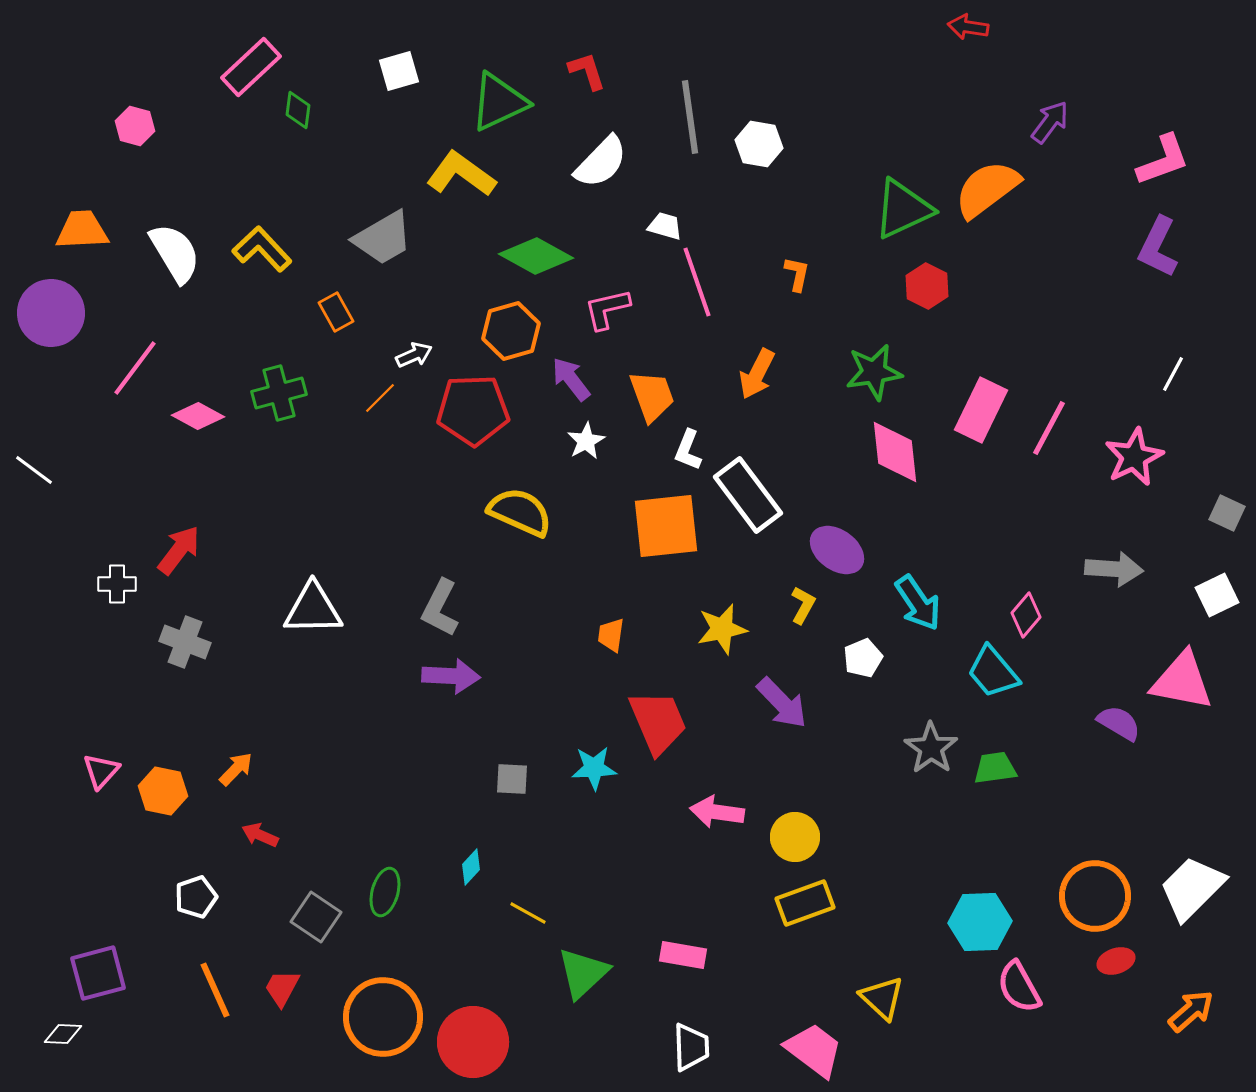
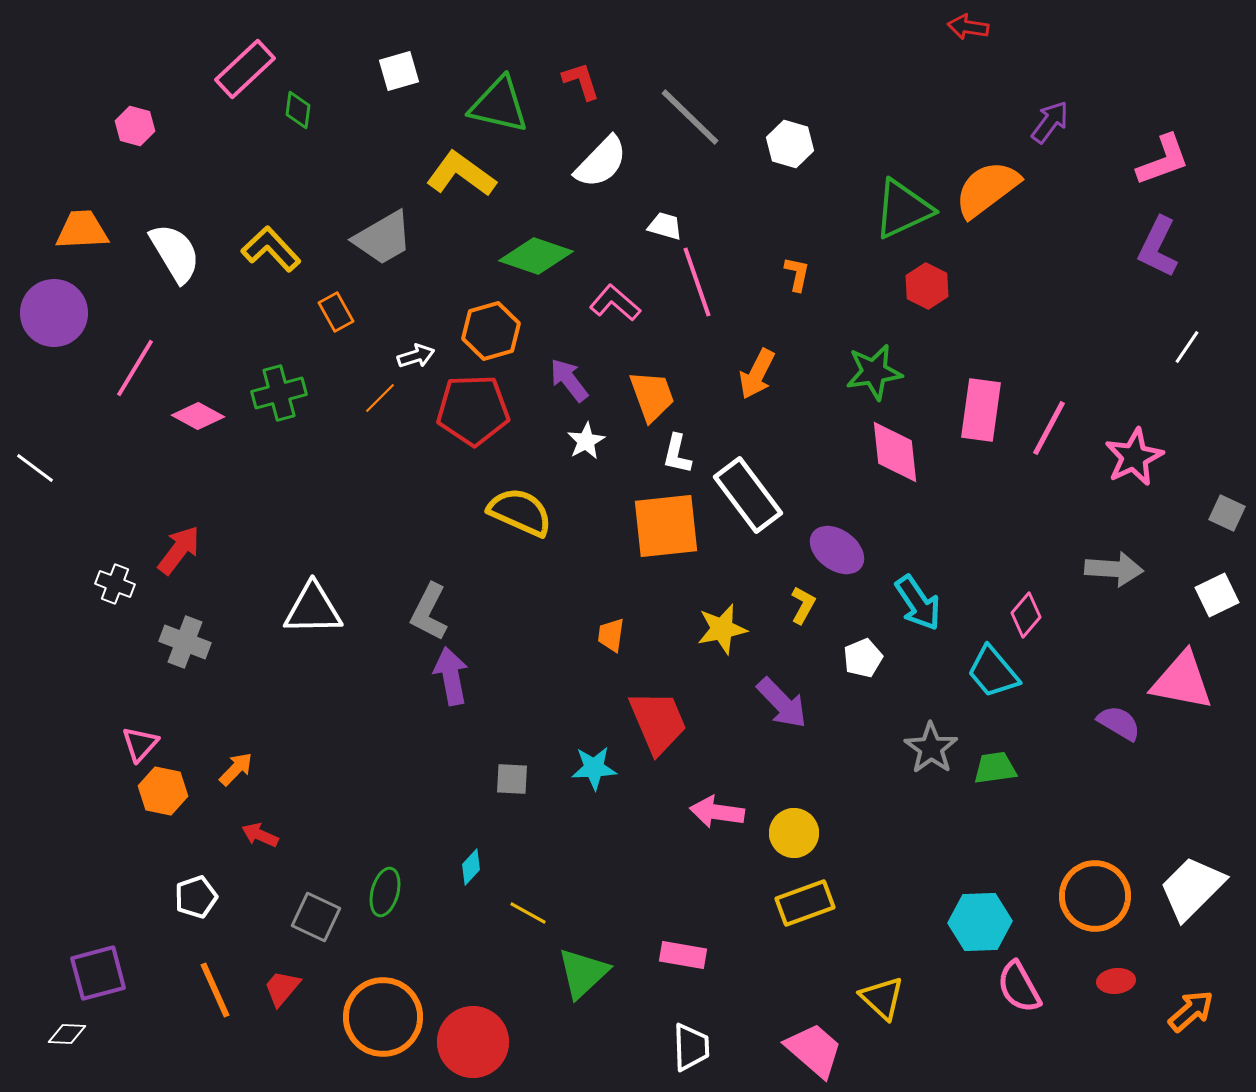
pink rectangle at (251, 67): moved 6 px left, 2 px down
red L-shape at (587, 71): moved 6 px left, 10 px down
green triangle at (499, 102): moved 3 px down; rotated 38 degrees clockwise
gray line at (690, 117): rotated 38 degrees counterclockwise
white hexagon at (759, 144): moved 31 px right; rotated 6 degrees clockwise
yellow L-shape at (262, 249): moved 9 px right
green diamond at (536, 256): rotated 10 degrees counterclockwise
pink L-shape at (607, 309): moved 8 px right, 6 px up; rotated 54 degrees clockwise
purple circle at (51, 313): moved 3 px right
orange hexagon at (511, 331): moved 20 px left
white arrow at (414, 355): moved 2 px right, 1 px down; rotated 6 degrees clockwise
pink line at (135, 368): rotated 6 degrees counterclockwise
white line at (1173, 374): moved 14 px right, 27 px up; rotated 6 degrees clockwise
purple arrow at (571, 379): moved 2 px left, 1 px down
pink rectangle at (981, 410): rotated 18 degrees counterclockwise
white L-shape at (688, 450): moved 11 px left, 4 px down; rotated 9 degrees counterclockwise
white line at (34, 470): moved 1 px right, 2 px up
white cross at (117, 584): moved 2 px left; rotated 21 degrees clockwise
gray L-shape at (440, 608): moved 11 px left, 4 px down
purple arrow at (451, 676): rotated 104 degrees counterclockwise
pink triangle at (101, 771): moved 39 px right, 27 px up
yellow circle at (795, 837): moved 1 px left, 4 px up
gray square at (316, 917): rotated 9 degrees counterclockwise
red ellipse at (1116, 961): moved 20 px down; rotated 12 degrees clockwise
red trapezoid at (282, 988): rotated 12 degrees clockwise
white diamond at (63, 1034): moved 4 px right
pink trapezoid at (814, 1050): rotated 4 degrees clockwise
